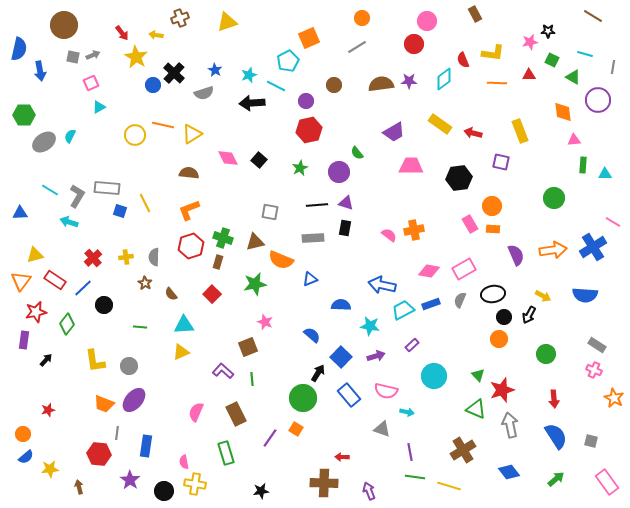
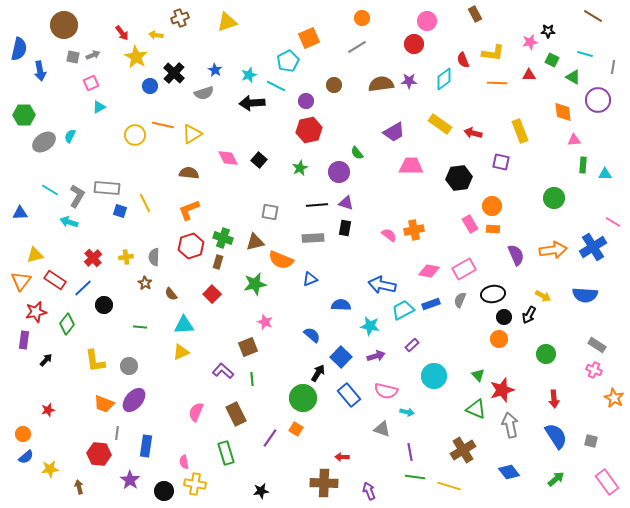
blue circle at (153, 85): moved 3 px left, 1 px down
